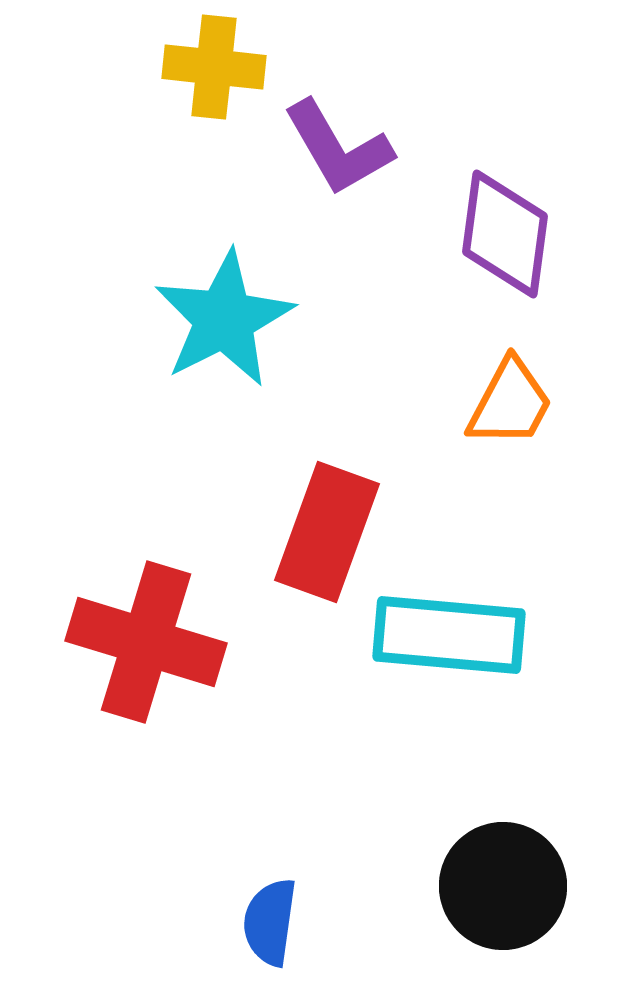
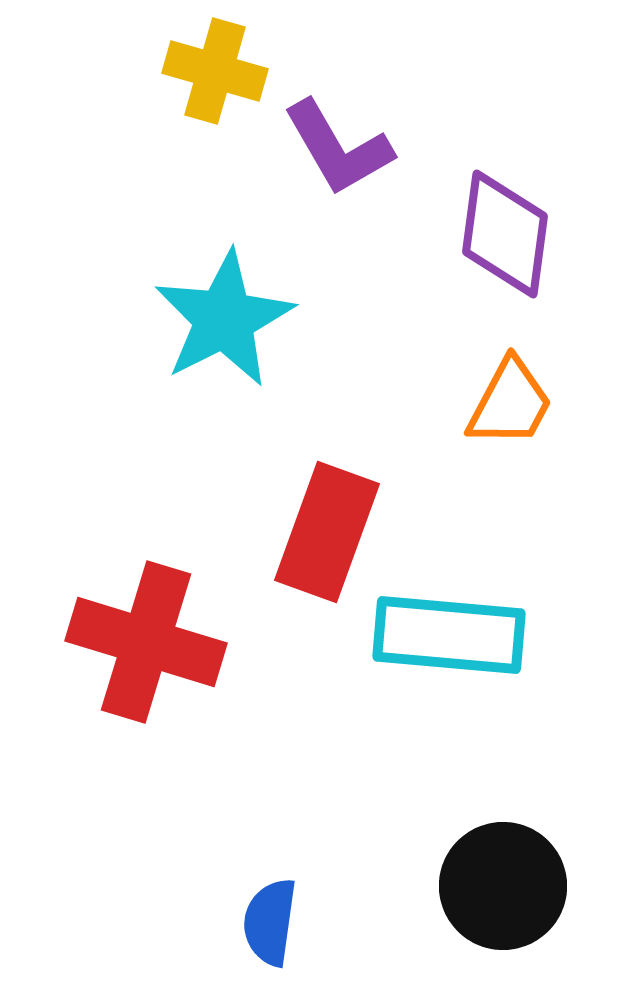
yellow cross: moved 1 px right, 4 px down; rotated 10 degrees clockwise
